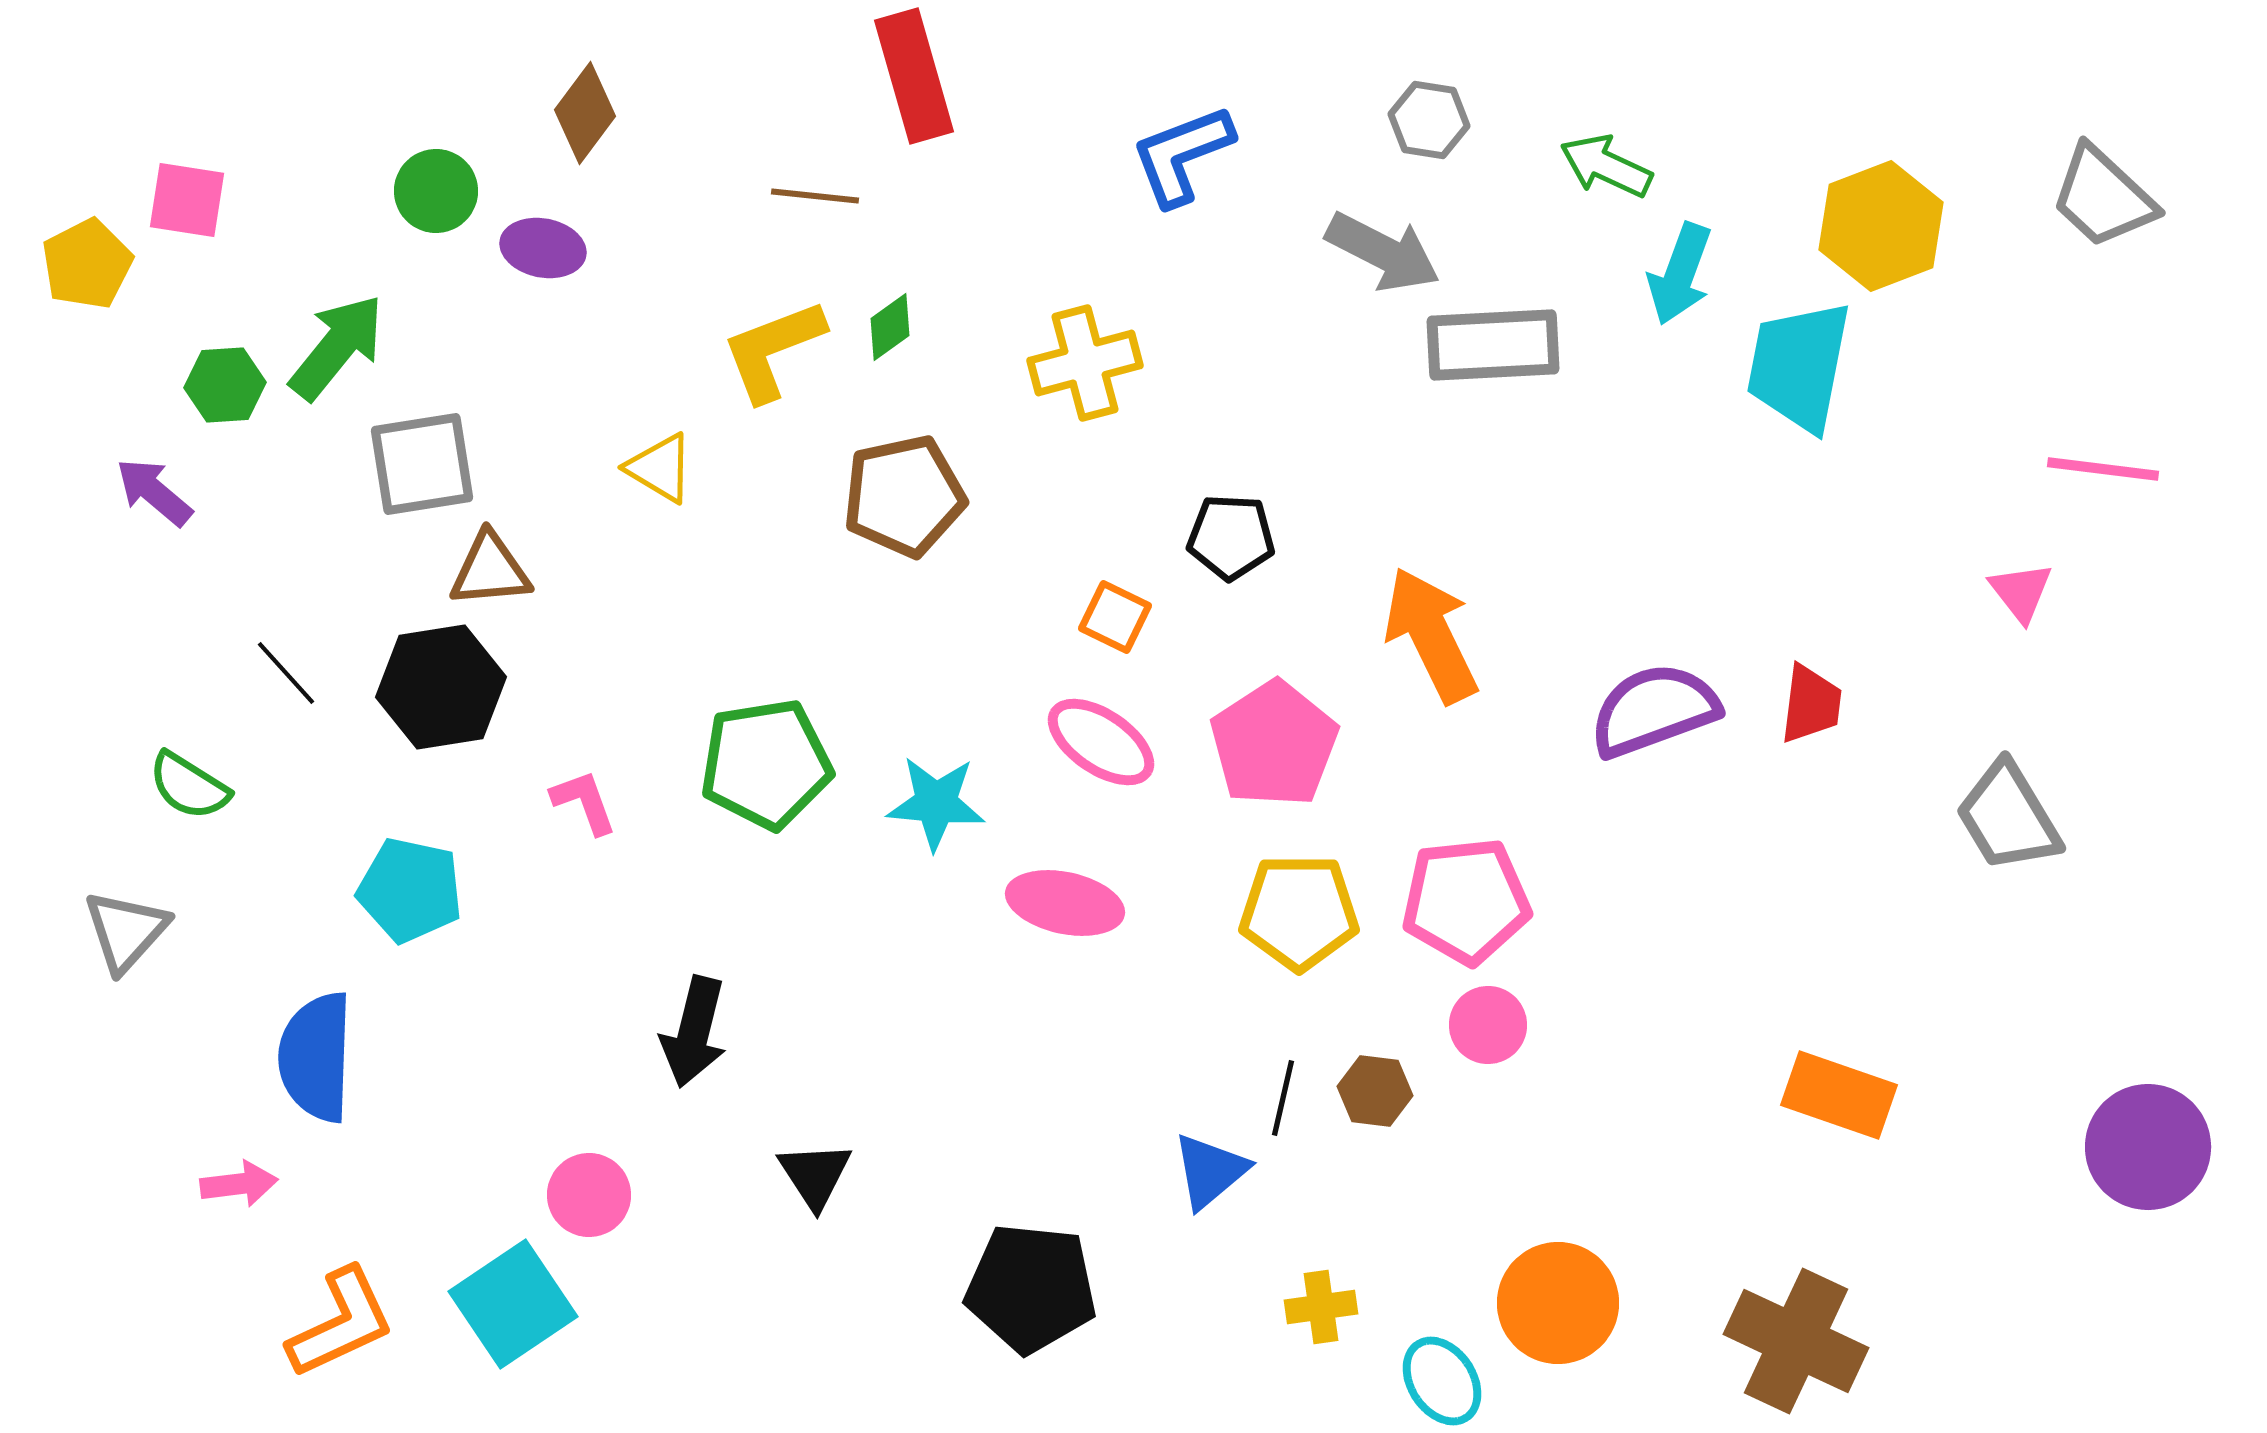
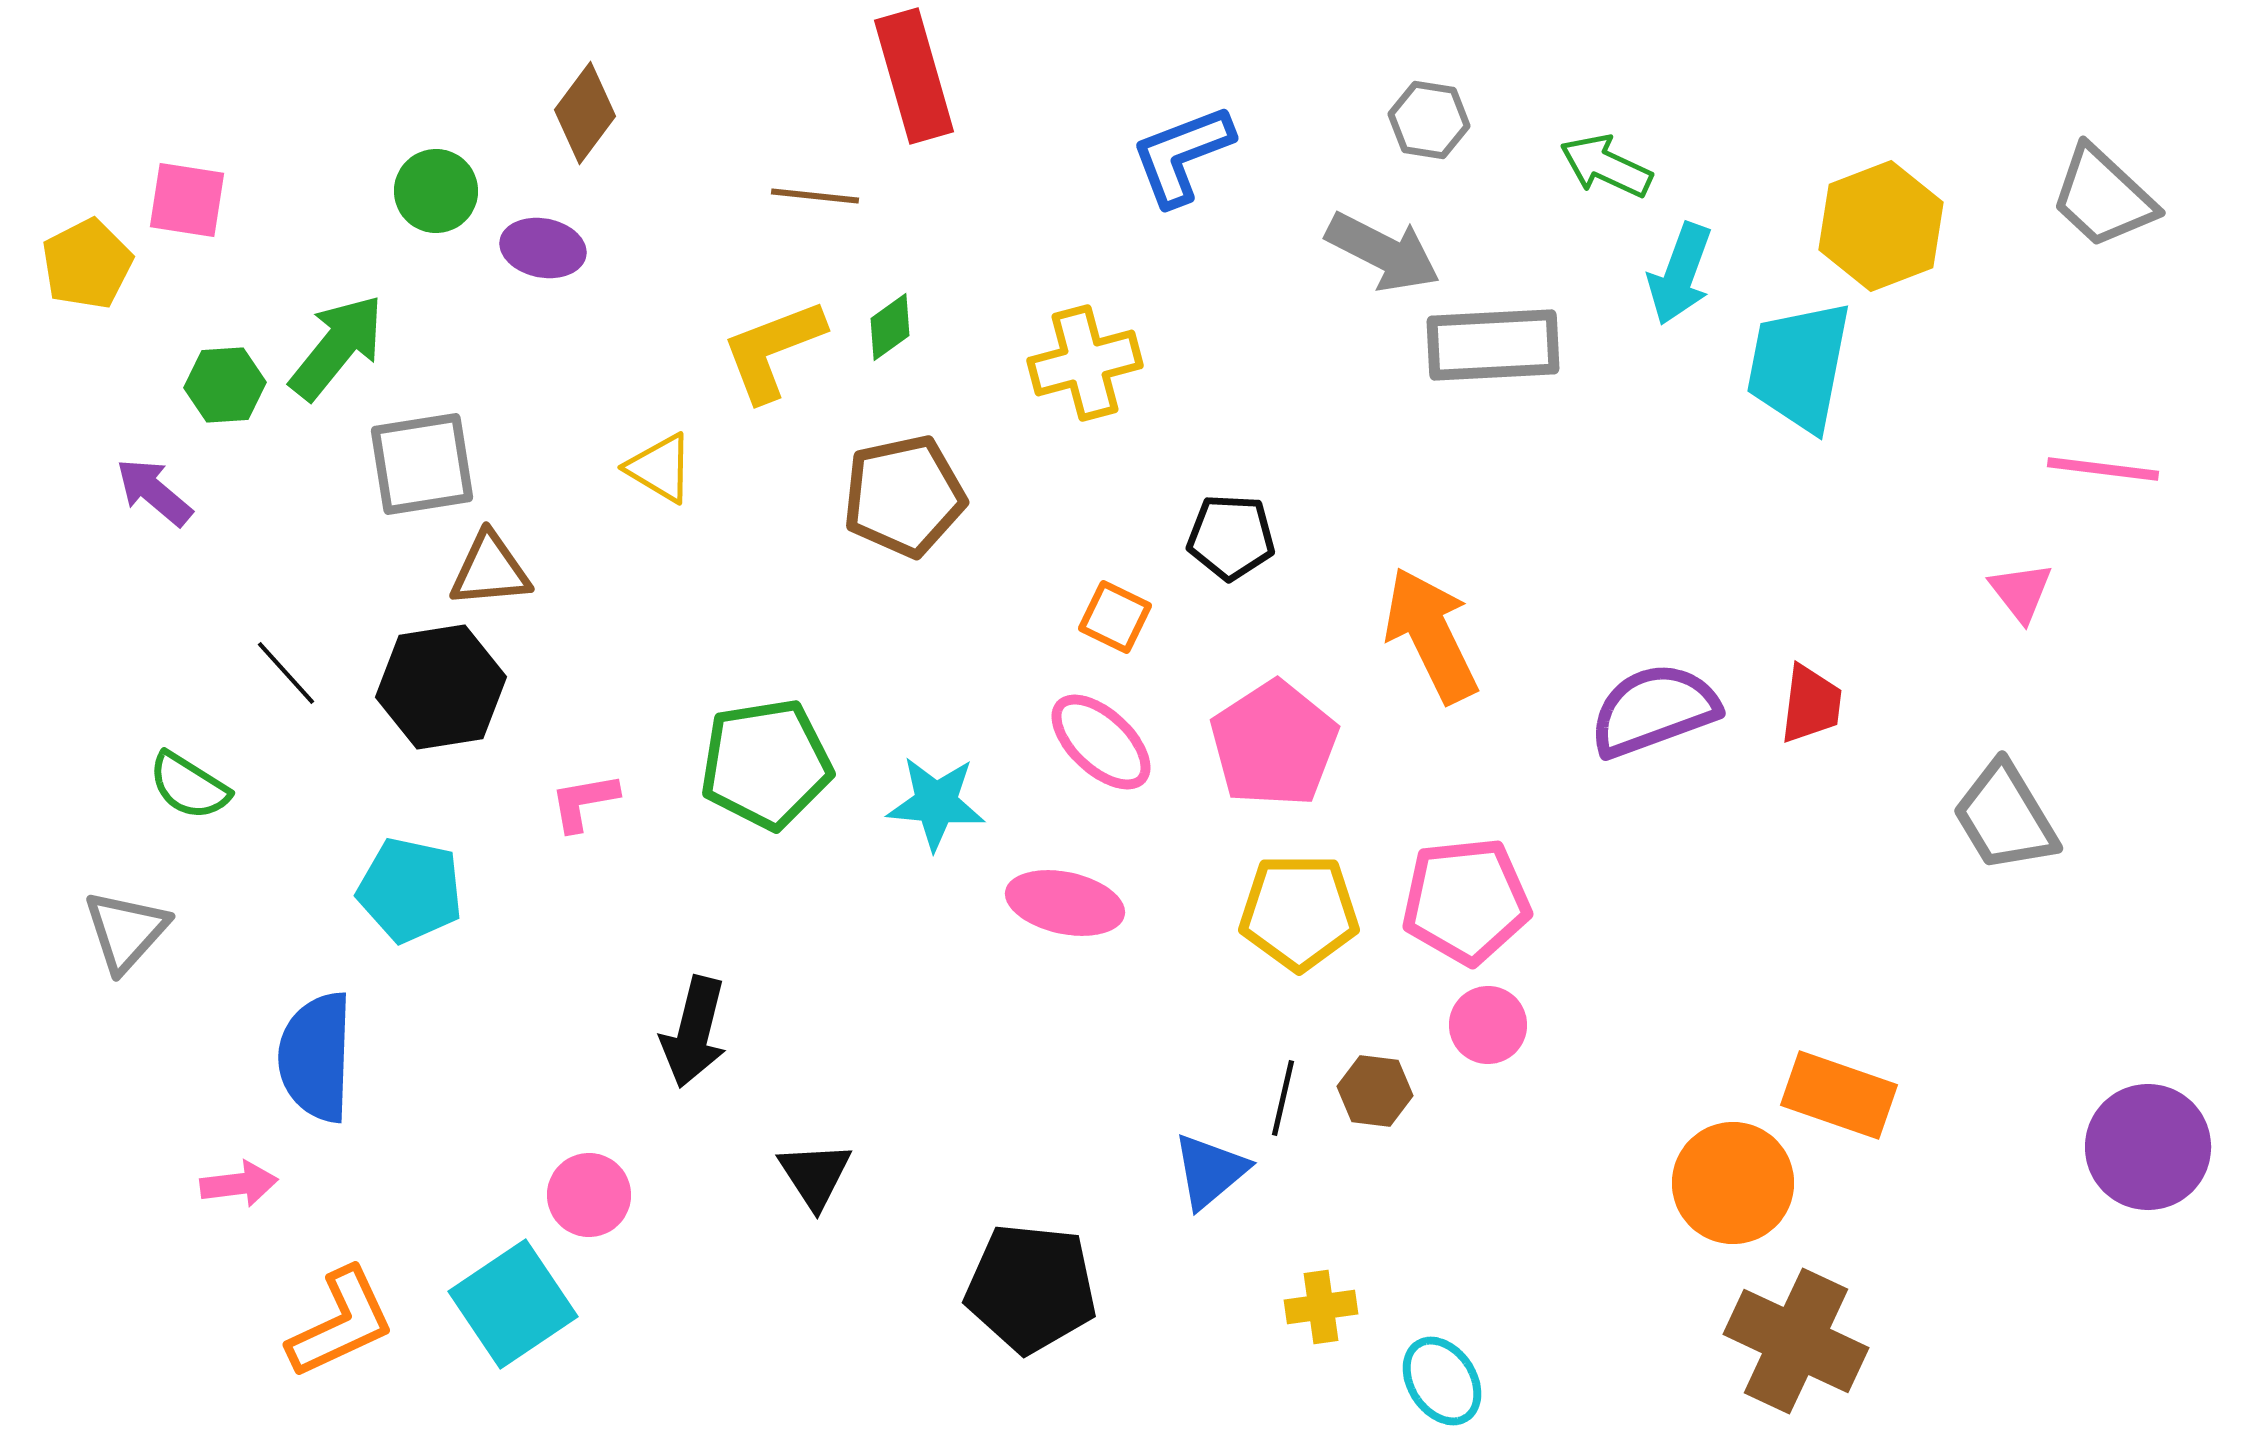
pink ellipse at (1101, 742): rotated 9 degrees clockwise
pink L-shape at (584, 802): rotated 80 degrees counterclockwise
gray trapezoid at (2008, 817): moved 3 px left
orange circle at (1558, 1303): moved 175 px right, 120 px up
